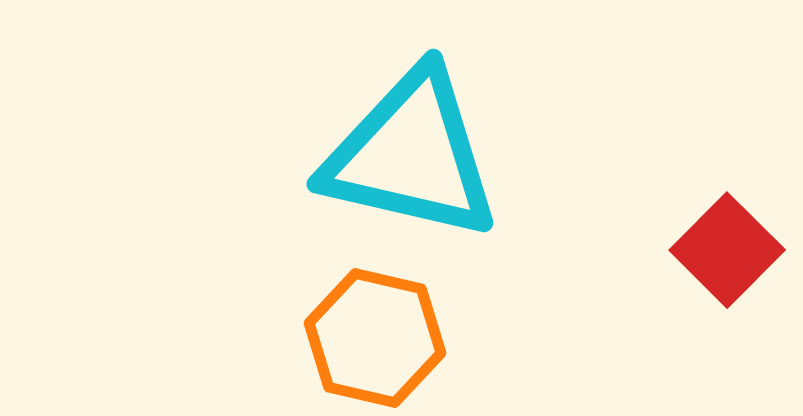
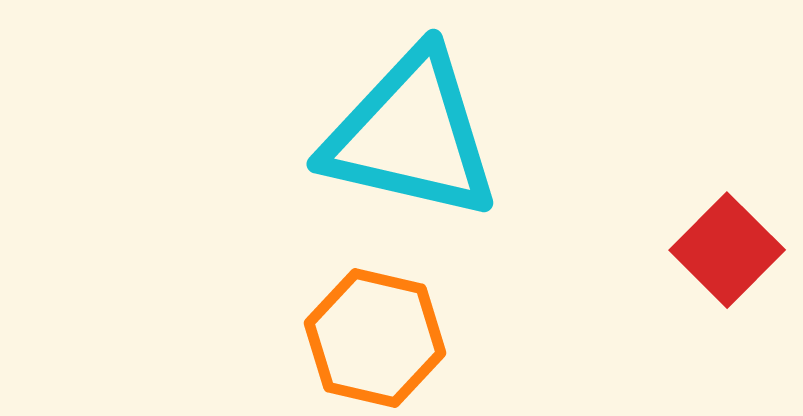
cyan triangle: moved 20 px up
